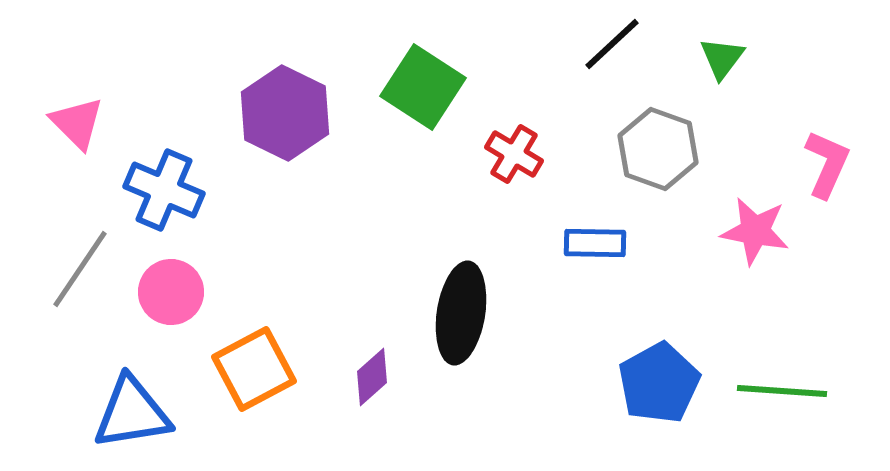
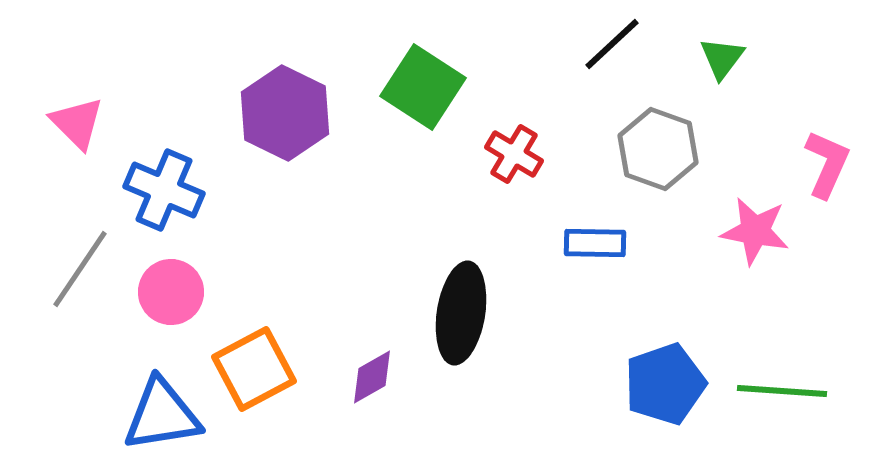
purple diamond: rotated 12 degrees clockwise
blue pentagon: moved 6 px right, 1 px down; rotated 10 degrees clockwise
blue triangle: moved 30 px right, 2 px down
